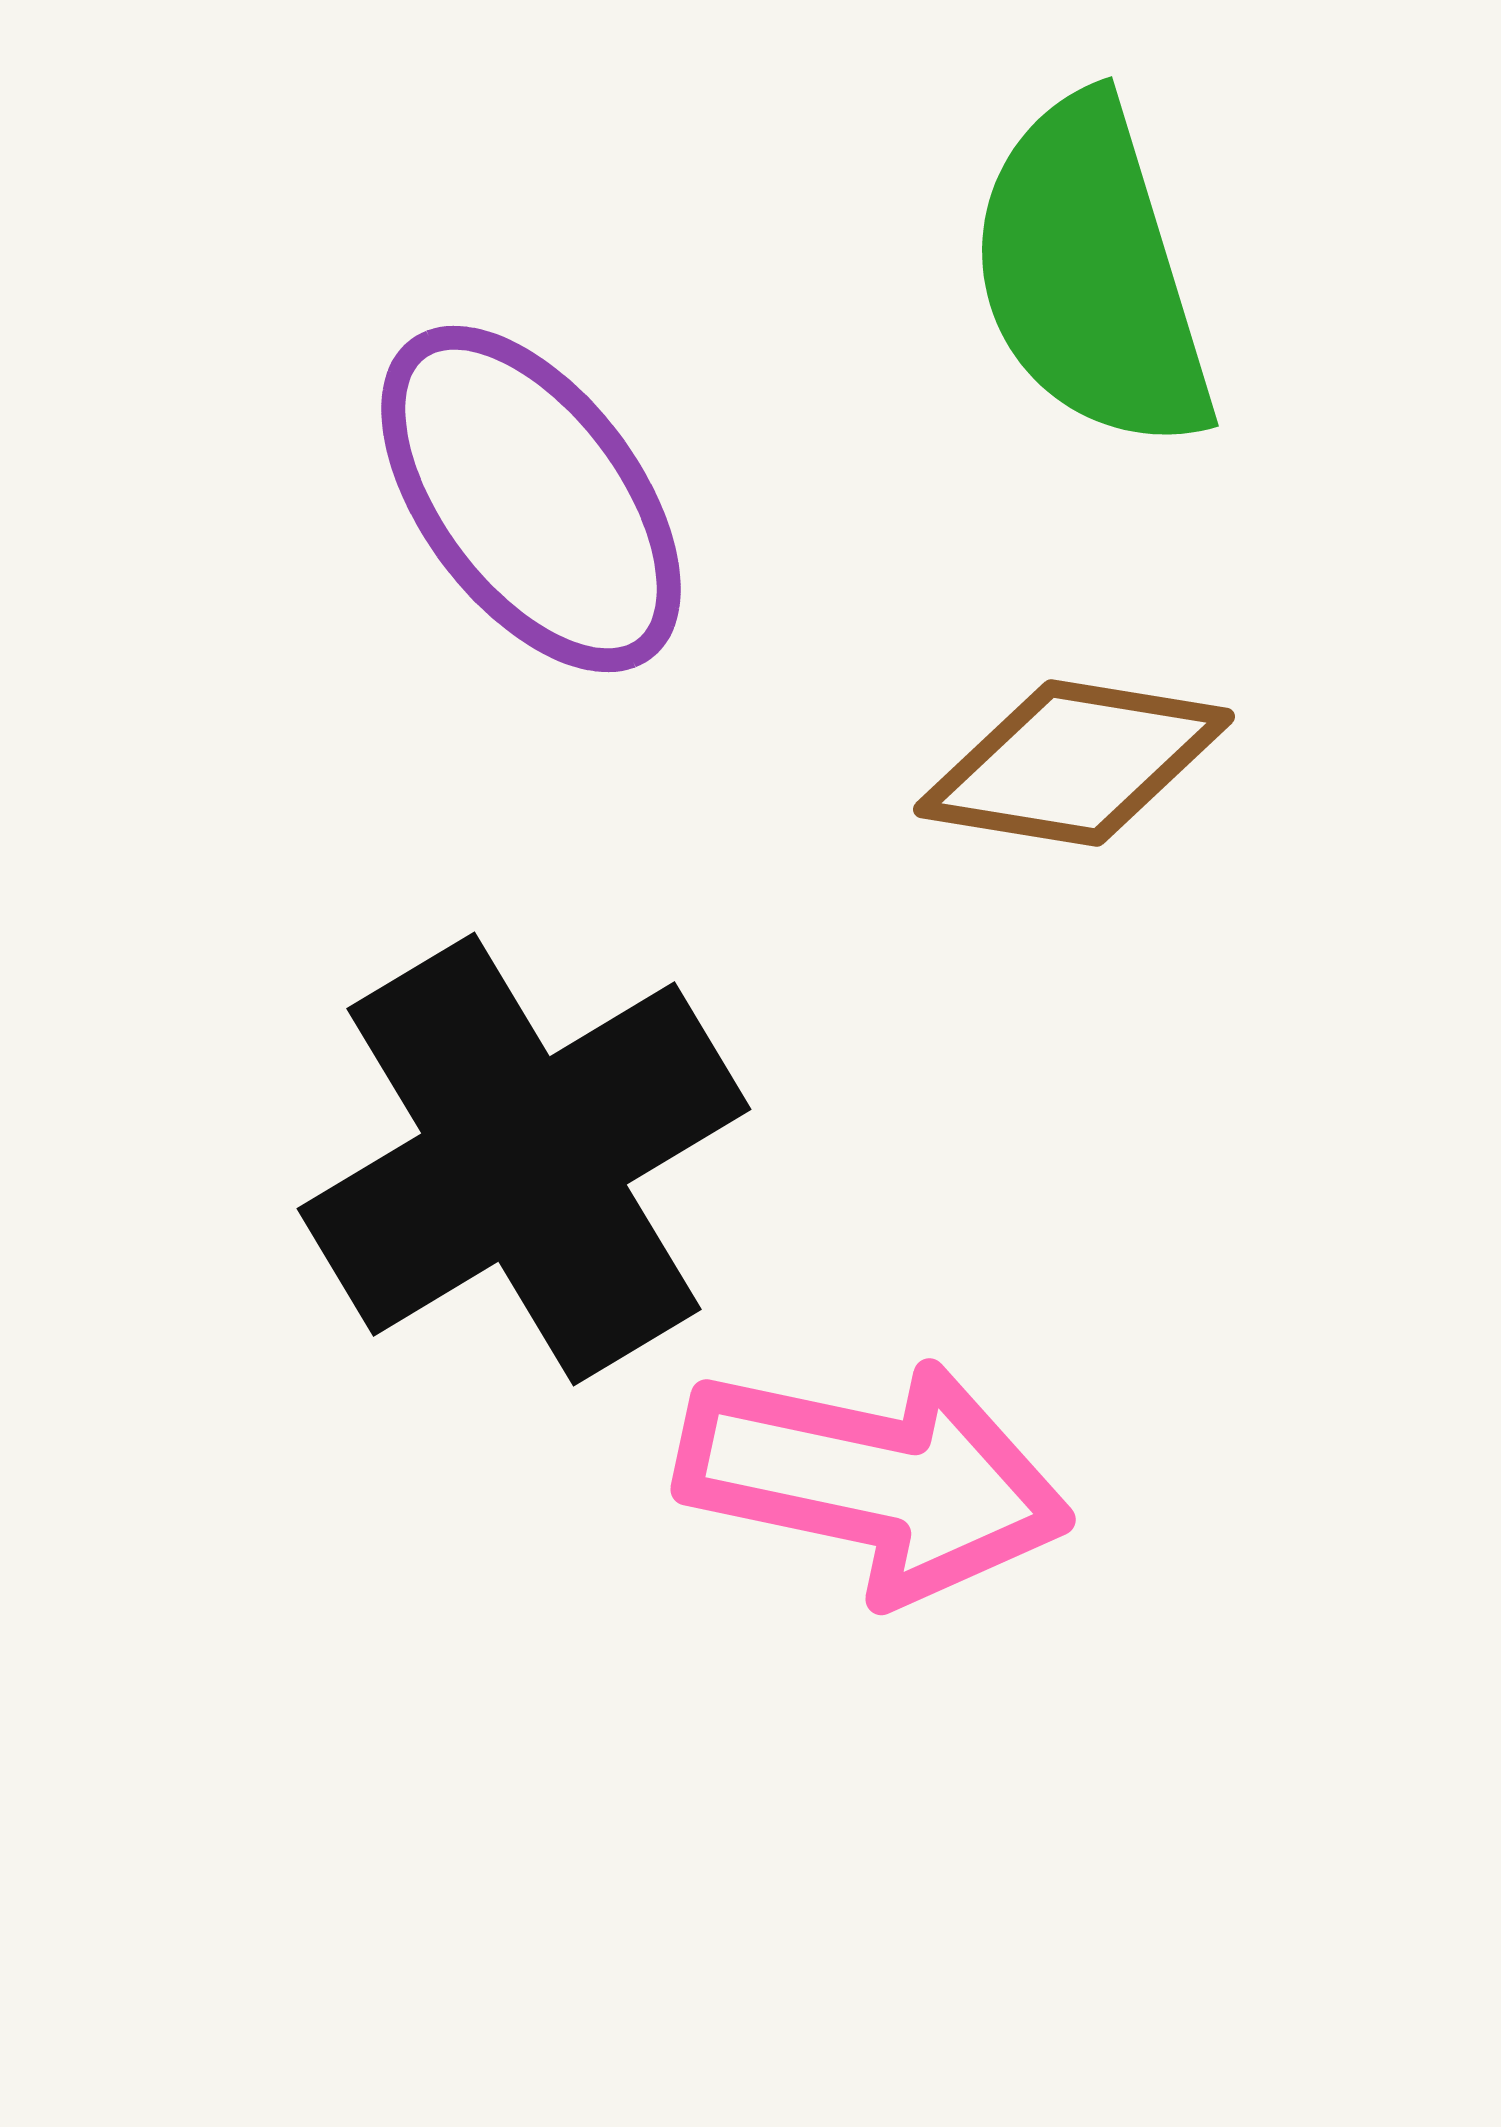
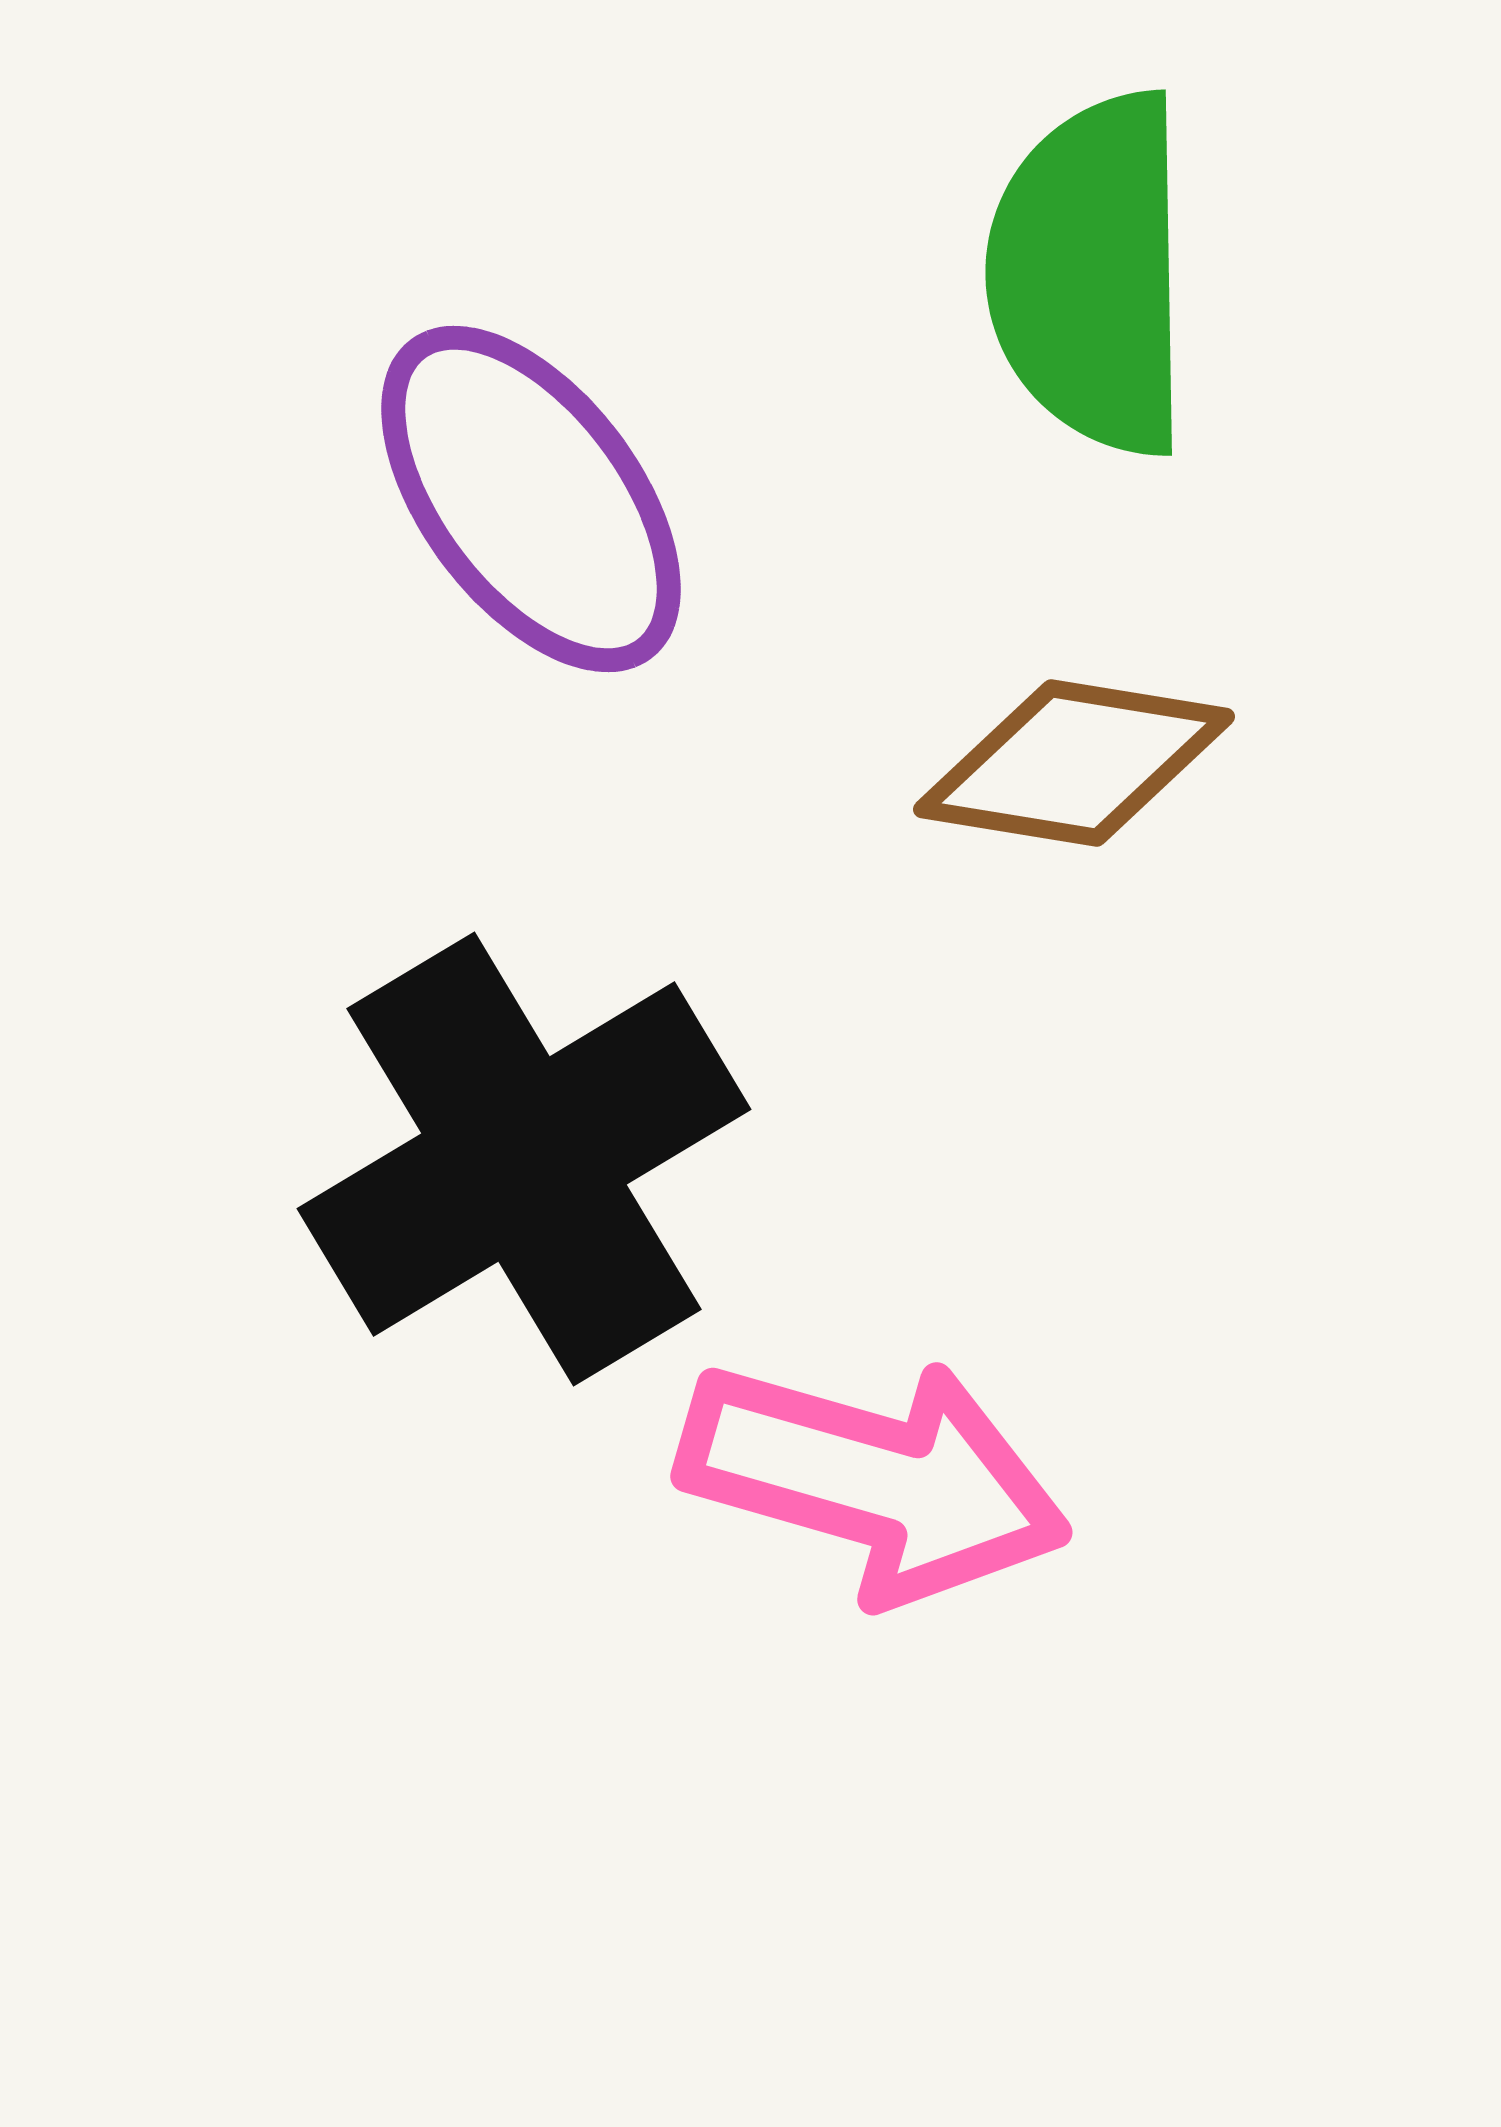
green semicircle: rotated 16 degrees clockwise
pink arrow: rotated 4 degrees clockwise
